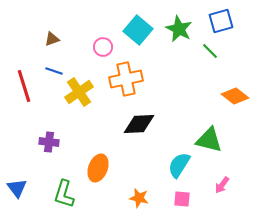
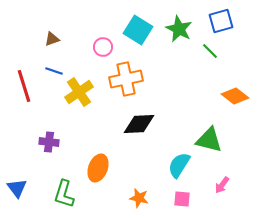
cyan square: rotated 8 degrees counterclockwise
